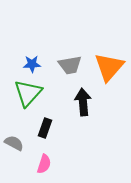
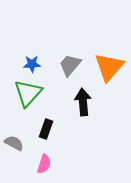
gray trapezoid: rotated 140 degrees clockwise
black rectangle: moved 1 px right, 1 px down
